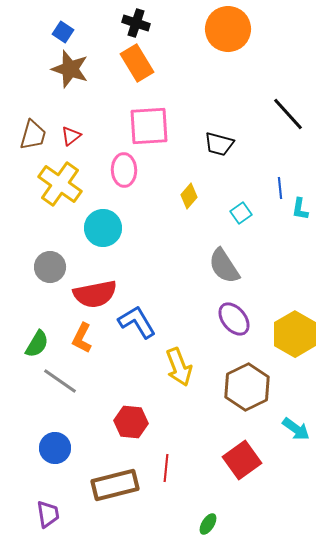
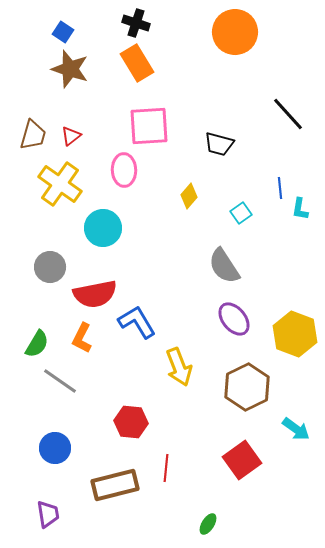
orange circle: moved 7 px right, 3 px down
yellow hexagon: rotated 9 degrees counterclockwise
